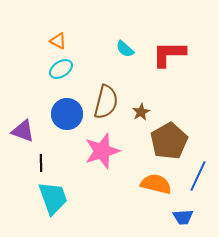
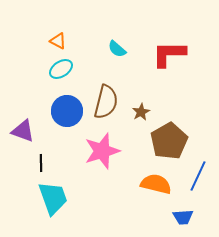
cyan semicircle: moved 8 px left
blue circle: moved 3 px up
